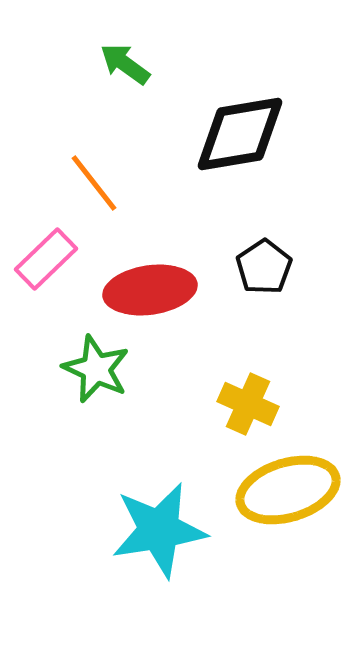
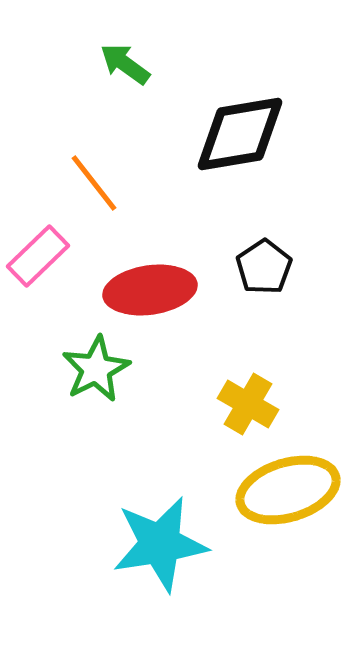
pink rectangle: moved 8 px left, 3 px up
green star: rotated 20 degrees clockwise
yellow cross: rotated 6 degrees clockwise
cyan star: moved 1 px right, 14 px down
